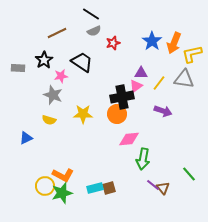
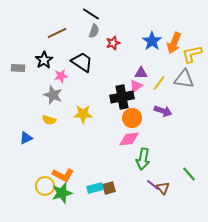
gray semicircle: rotated 48 degrees counterclockwise
orange circle: moved 15 px right, 4 px down
